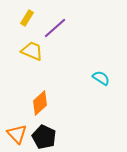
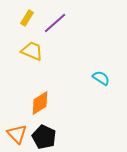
purple line: moved 5 px up
orange diamond: rotated 10 degrees clockwise
